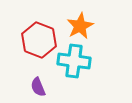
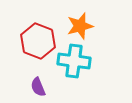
orange star: rotated 12 degrees clockwise
red hexagon: moved 1 px left, 1 px down
